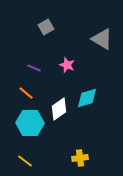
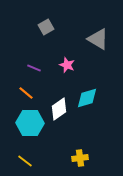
gray triangle: moved 4 px left
